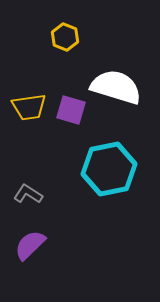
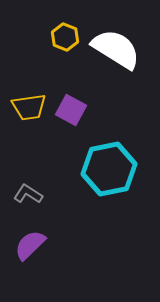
white semicircle: moved 38 px up; rotated 15 degrees clockwise
purple square: rotated 12 degrees clockwise
